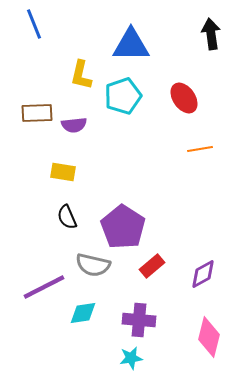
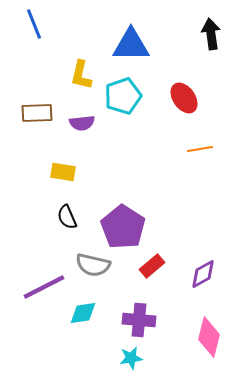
purple semicircle: moved 8 px right, 2 px up
